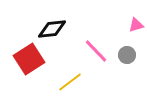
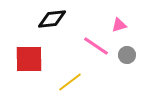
pink triangle: moved 17 px left
black diamond: moved 10 px up
pink line: moved 5 px up; rotated 12 degrees counterclockwise
red square: rotated 32 degrees clockwise
